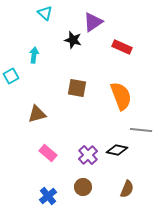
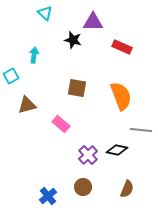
purple triangle: rotated 35 degrees clockwise
brown triangle: moved 10 px left, 9 px up
pink rectangle: moved 13 px right, 29 px up
